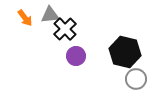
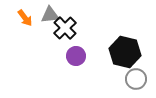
black cross: moved 1 px up
